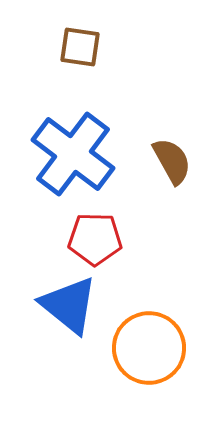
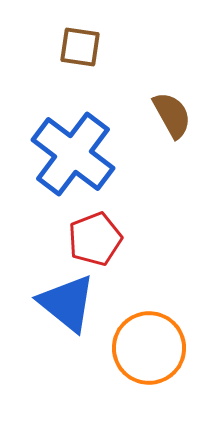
brown semicircle: moved 46 px up
red pentagon: rotated 22 degrees counterclockwise
blue triangle: moved 2 px left, 2 px up
